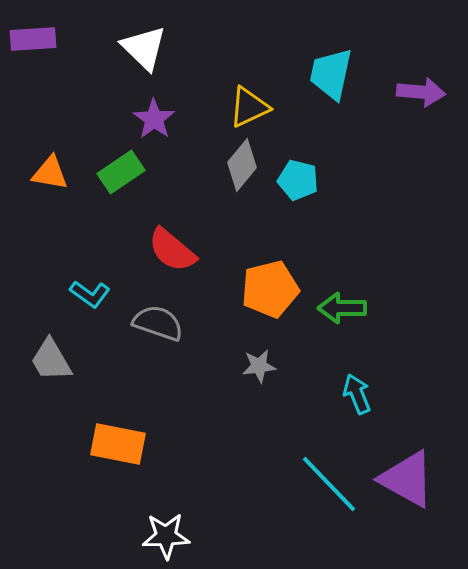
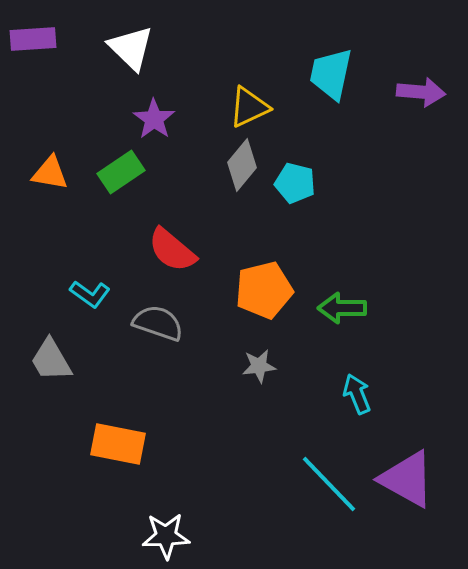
white triangle: moved 13 px left
cyan pentagon: moved 3 px left, 3 px down
orange pentagon: moved 6 px left, 1 px down
